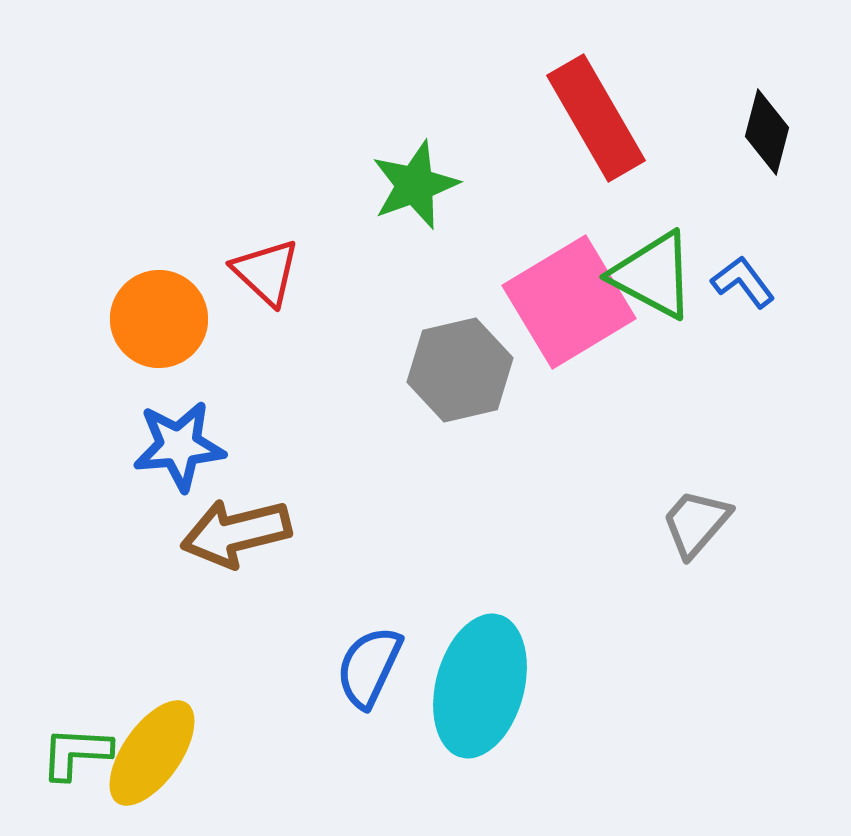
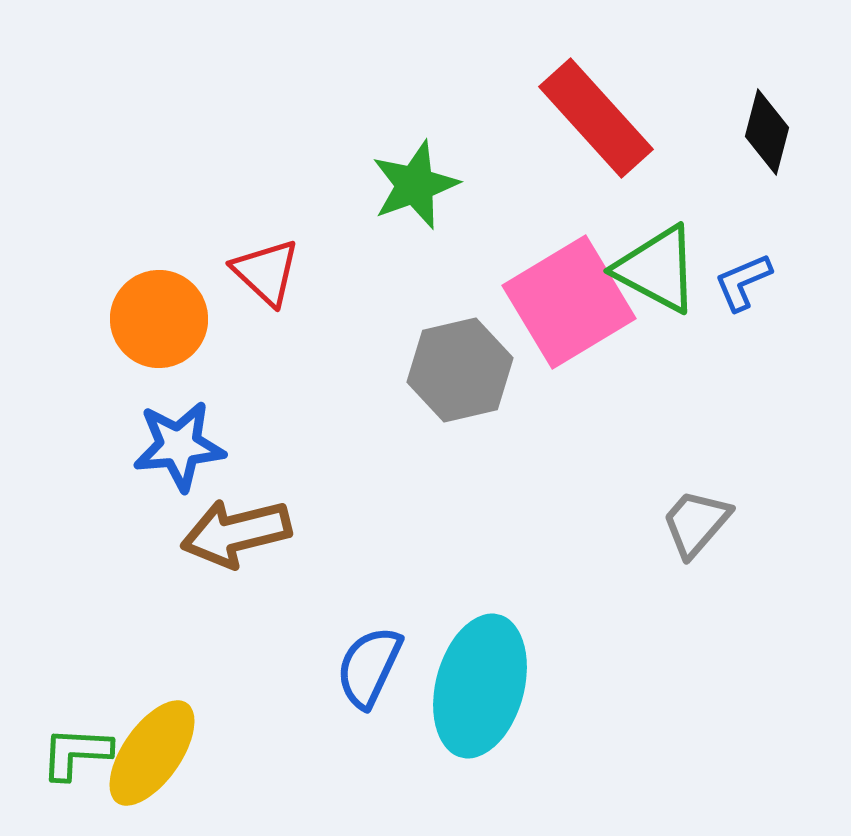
red rectangle: rotated 12 degrees counterclockwise
green triangle: moved 4 px right, 6 px up
blue L-shape: rotated 76 degrees counterclockwise
